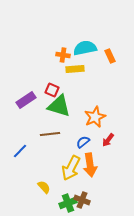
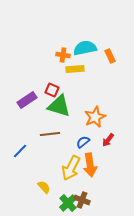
purple rectangle: moved 1 px right
green cross: rotated 24 degrees counterclockwise
